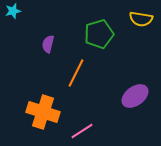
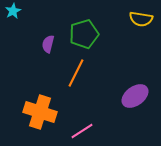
cyan star: rotated 14 degrees counterclockwise
green pentagon: moved 15 px left
orange cross: moved 3 px left
